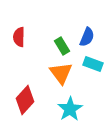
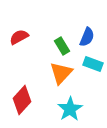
red semicircle: rotated 60 degrees clockwise
orange triangle: rotated 20 degrees clockwise
red diamond: moved 3 px left
